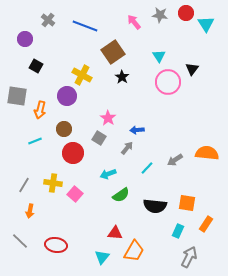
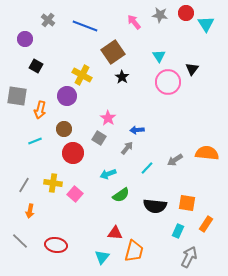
orange trapezoid at (134, 251): rotated 15 degrees counterclockwise
